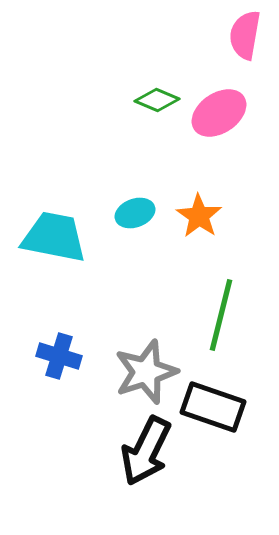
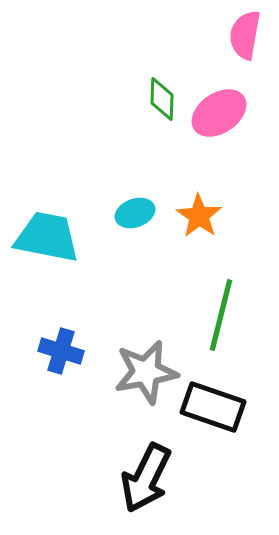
green diamond: moved 5 px right, 1 px up; rotated 69 degrees clockwise
cyan trapezoid: moved 7 px left
blue cross: moved 2 px right, 5 px up
gray star: rotated 8 degrees clockwise
black arrow: moved 27 px down
